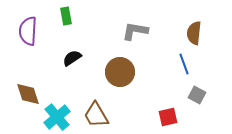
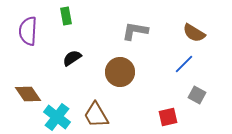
brown semicircle: rotated 65 degrees counterclockwise
blue line: rotated 65 degrees clockwise
brown diamond: rotated 16 degrees counterclockwise
cyan cross: rotated 12 degrees counterclockwise
